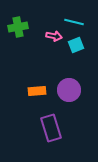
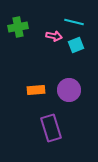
orange rectangle: moved 1 px left, 1 px up
